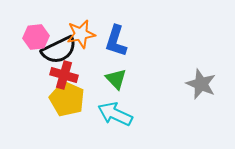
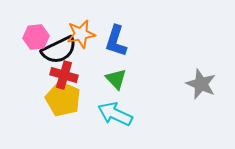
yellow pentagon: moved 4 px left
